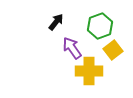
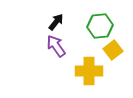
green hexagon: rotated 15 degrees clockwise
purple arrow: moved 16 px left, 2 px up
